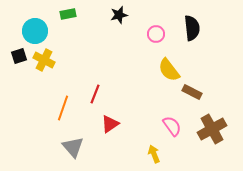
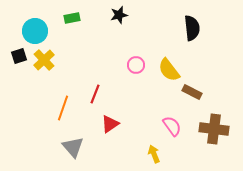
green rectangle: moved 4 px right, 4 px down
pink circle: moved 20 px left, 31 px down
yellow cross: rotated 20 degrees clockwise
brown cross: moved 2 px right; rotated 36 degrees clockwise
